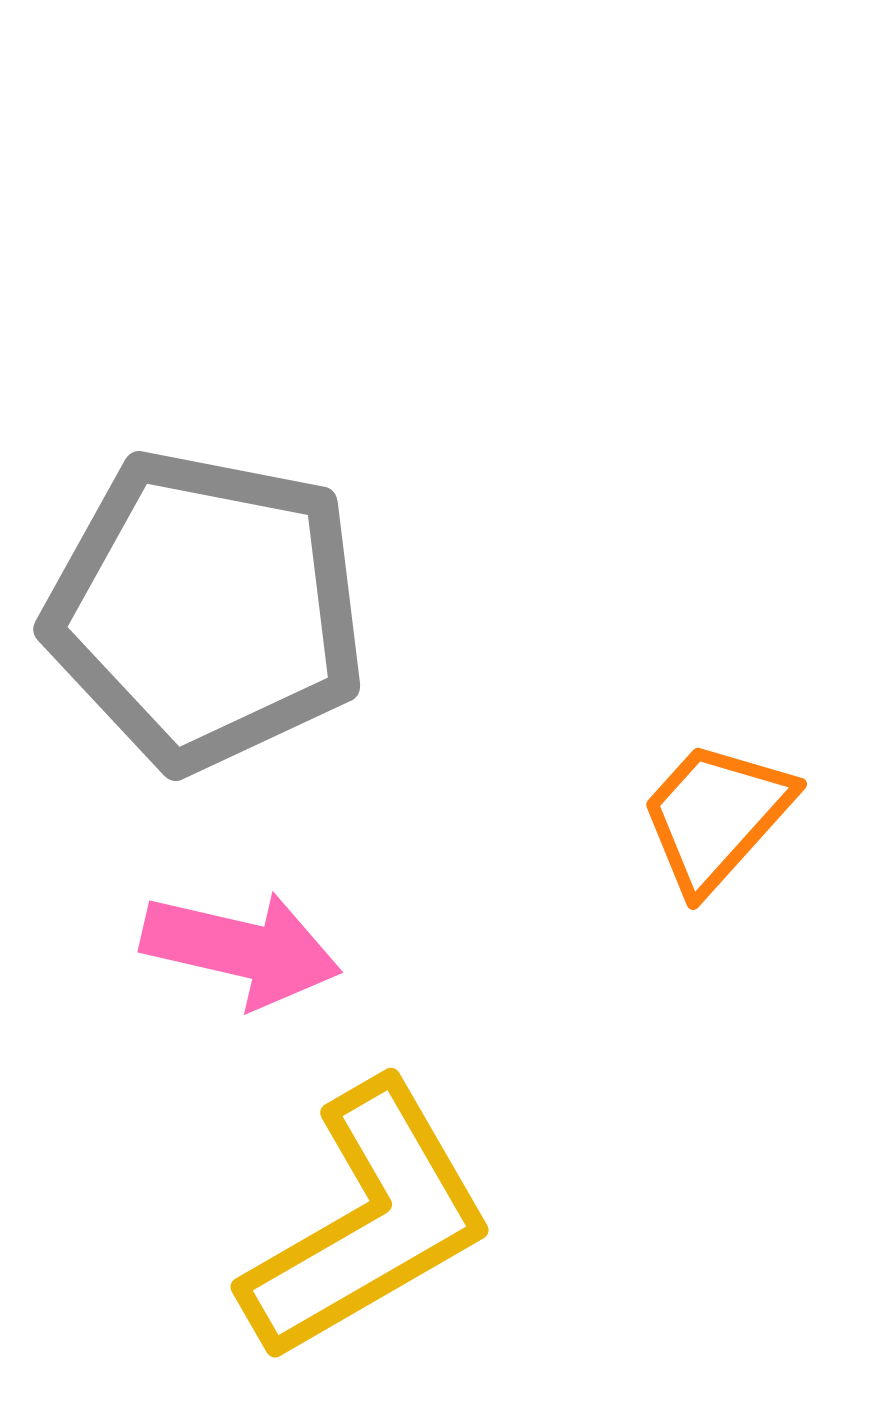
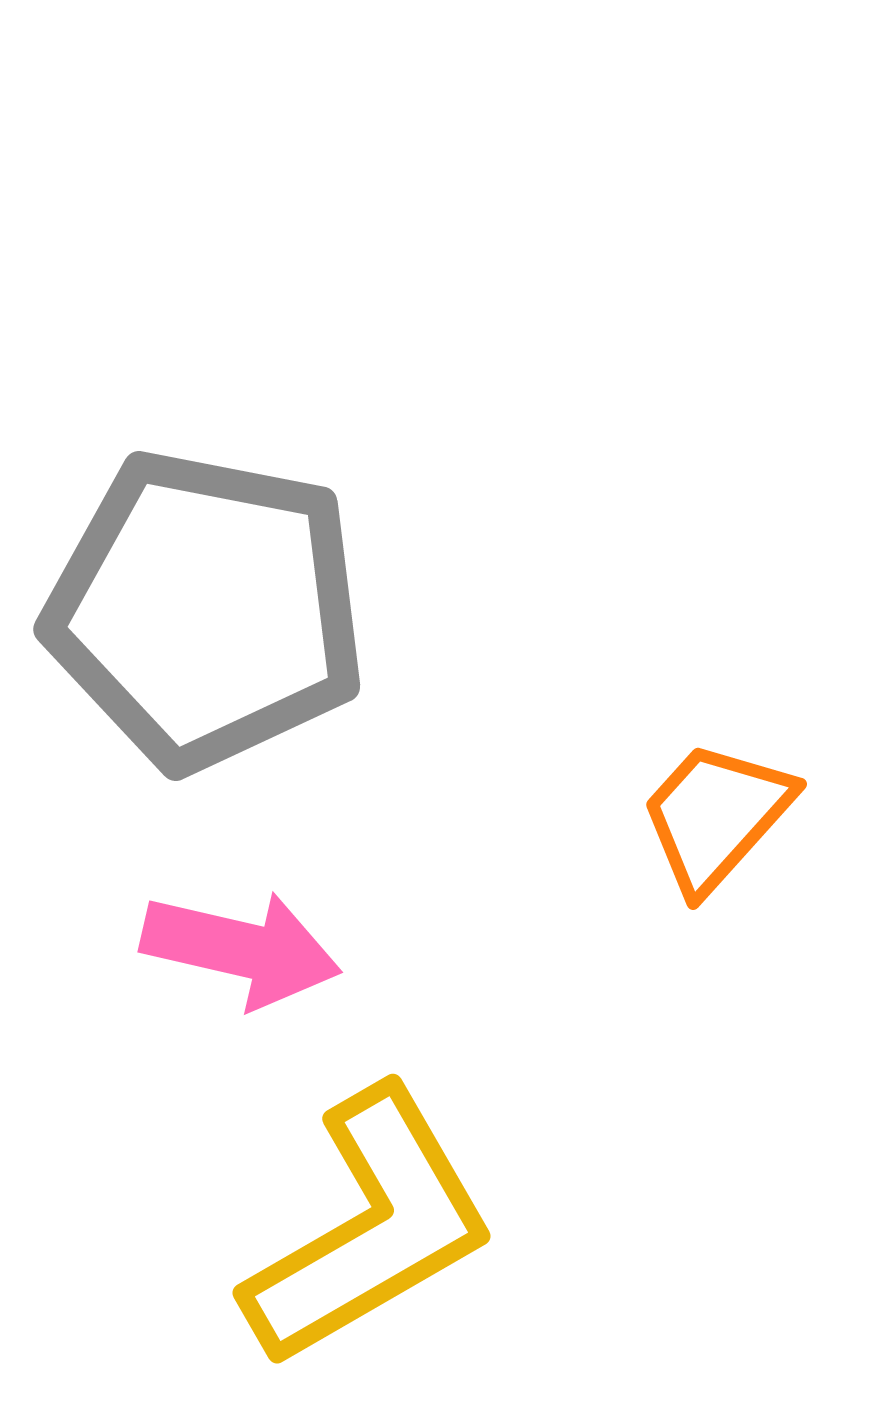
yellow L-shape: moved 2 px right, 6 px down
